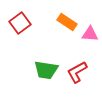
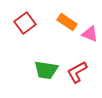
red square: moved 5 px right
pink triangle: rotated 18 degrees clockwise
